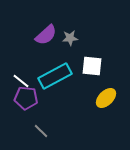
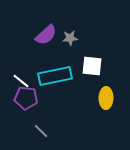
cyan rectangle: rotated 16 degrees clockwise
yellow ellipse: rotated 45 degrees counterclockwise
